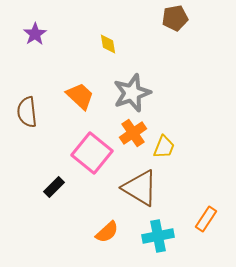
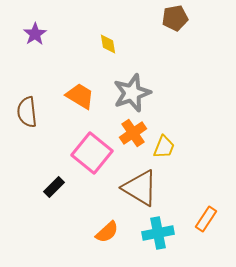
orange trapezoid: rotated 12 degrees counterclockwise
cyan cross: moved 3 px up
